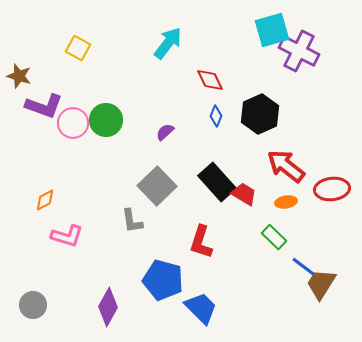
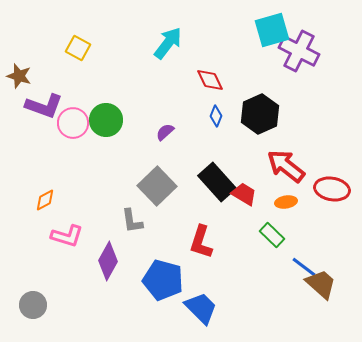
red ellipse: rotated 16 degrees clockwise
green rectangle: moved 2 px left, 2 px up
brown trapezoid: rotated 100 degrees clockwise
purple diamond: moved 46 px up
